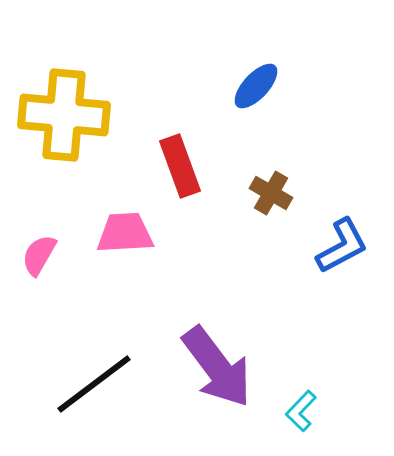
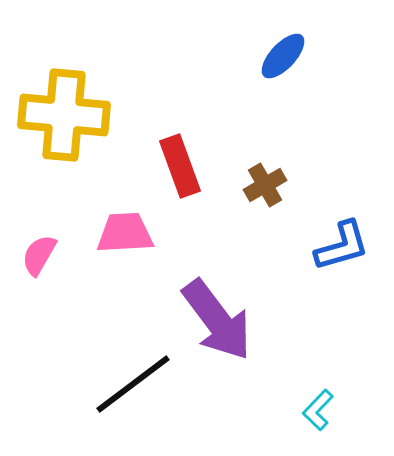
blue ellipse: moved 27 px right, 30 px up
brown cross: moved 6 px left, 8 px up; rotated 30 degrees clockwise
blue L-shape: rotated 12 degrees clockwise
purple arrow: moved 47 px up
black line: moved 39 px right
cyan L-shape: moved 17 px right, 1 px up
